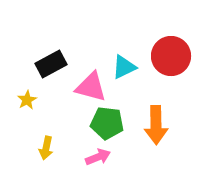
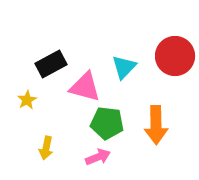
red circle: moved 4 px right
cyan triangle: rotated 20 degrees counterclockwise
pink triangle: moved 6 px left
